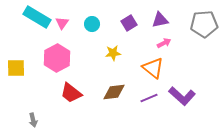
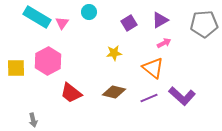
purple triangle: rotated 18 degrees counterclockwise
cyan circle: moved 3 px left, 12 px up
yellow star: moved 1 px right
pink hexagon: moved 9 px left, 3 px down
brown diamond: rotated 20 degrees clockwise
